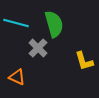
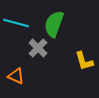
green semicircle: rotated 144 degrees counterclockwise
orange triangle: moved 1 px left, 1 px up
